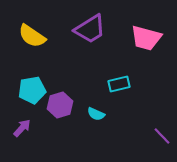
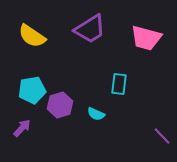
cyan rectangle: rotated 70 degrees counterclockwise
